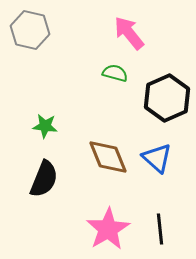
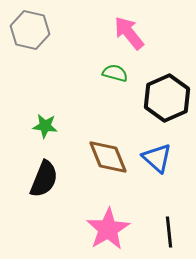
black line: moved 9 px right, 3 px down
